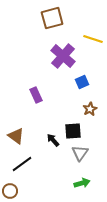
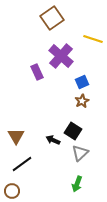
brown square: rotated 20 degrees counterclockwise
purple cross: moved 2 px left
purple rectangle: moved 1 px right, 23 px up
brown star: moved 8 px left, 8 px up
black square: rotated 36 degrees clockwise
brown triangle: rotated 24 degrees clockwise
black arrow: rotated 24 degrees counterclockwise
gray triangle: rotated 12 degrees clockwise
green arrow: moved 5 px left, 1 px down; rotated 126 degrees clockwise
brown circle: moved 2 px right
